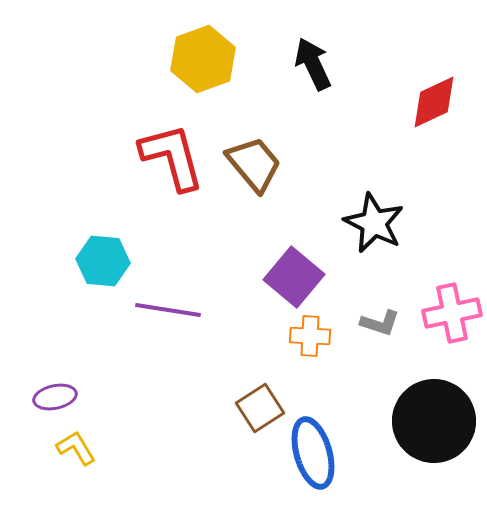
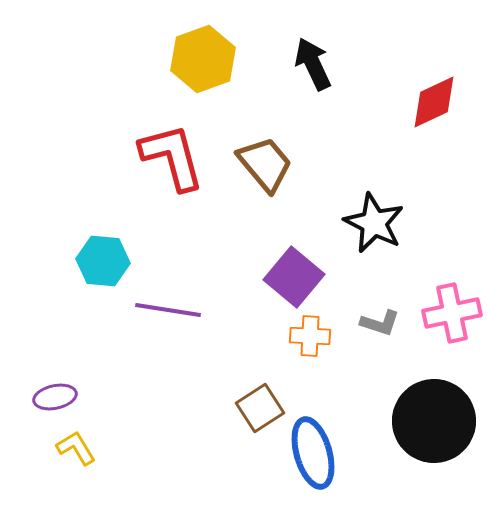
brown trapezoid: moved 11 px right
